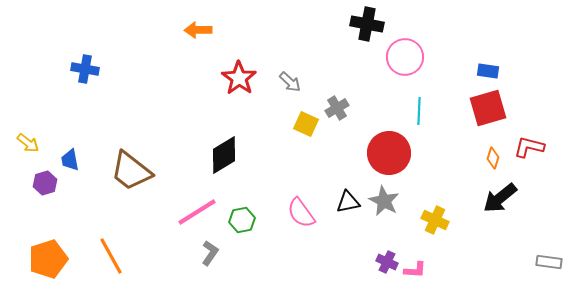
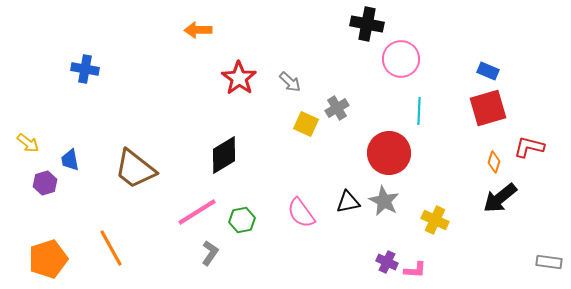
pink circle: moved 4 px left, 2 px down
blue rectangle: rotated 15 degrees clockwise
orange diamond: moved 1 px right, 4 px down
brown trapezoid: moved 4 px right, 2 px up
orange line: moved 8 px up
